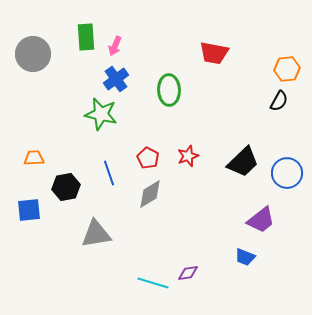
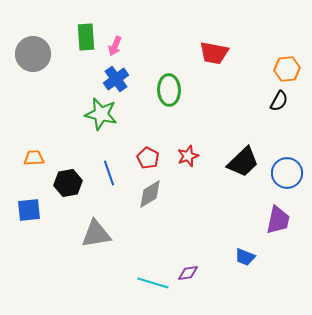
black hexagon: moved 2 px right, 4 px up
purple trapezoid: moved 17 px right; rotated 40 degrees counterclockwise
